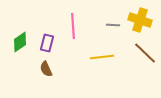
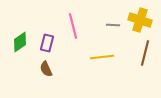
pink line: rotated 10 degrees counterclockwise
brown line: rotated 60 degrees clockwise
